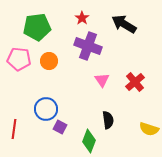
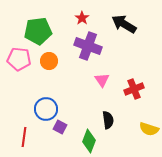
green pentagon: moved 1 px right, 4 px down
red cross: moved 1 px left, 7 px down; rotated 18 degrees clockwise
red line: moved 10 px right, 8 px down
